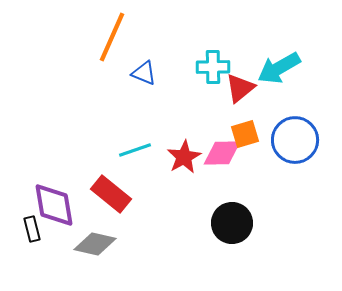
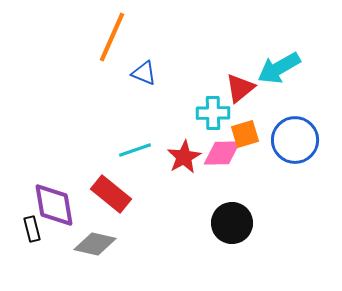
cyan cross: moved 46 px down
